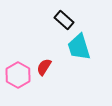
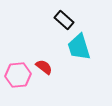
red semicircle: rotated 96 degrees clockwise
pink hexagon: rotated 25 degrees clockwise
